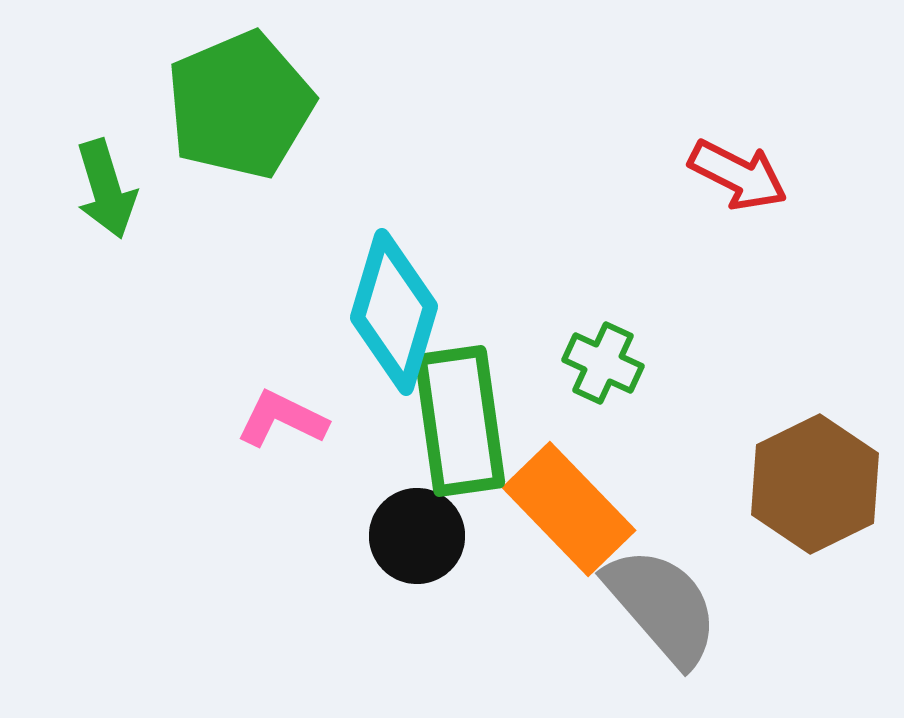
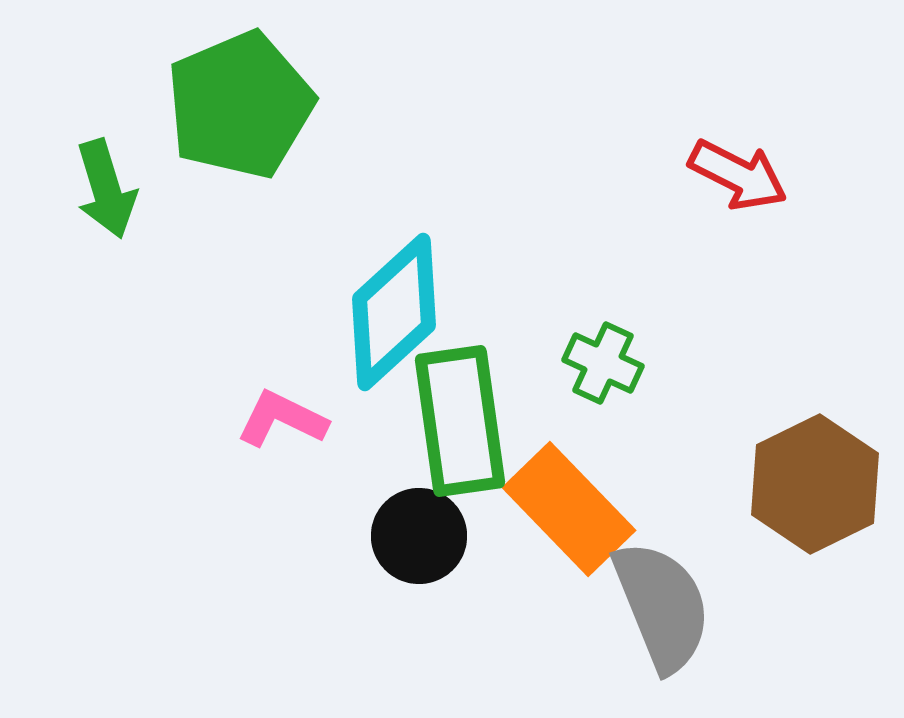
cyan diamond: rotated 31 degrees clockwise
black circle: moved 2 px right
gray semicircle: rotated 19 degrees clockwise
